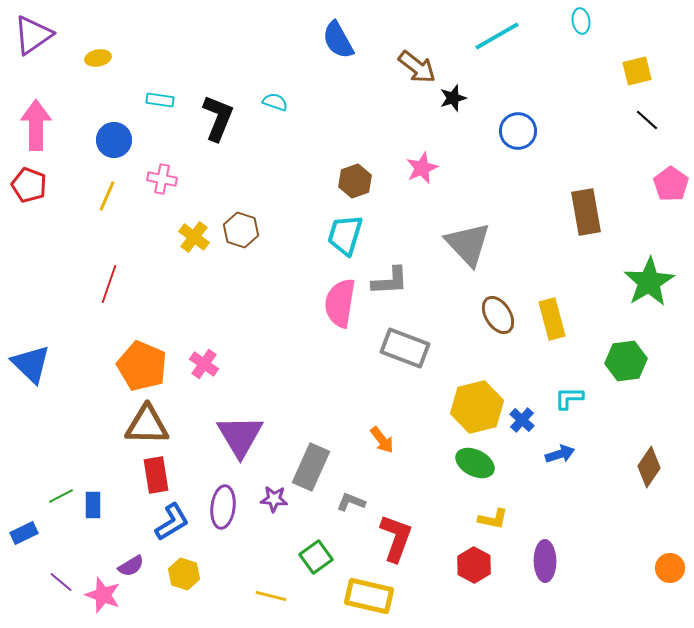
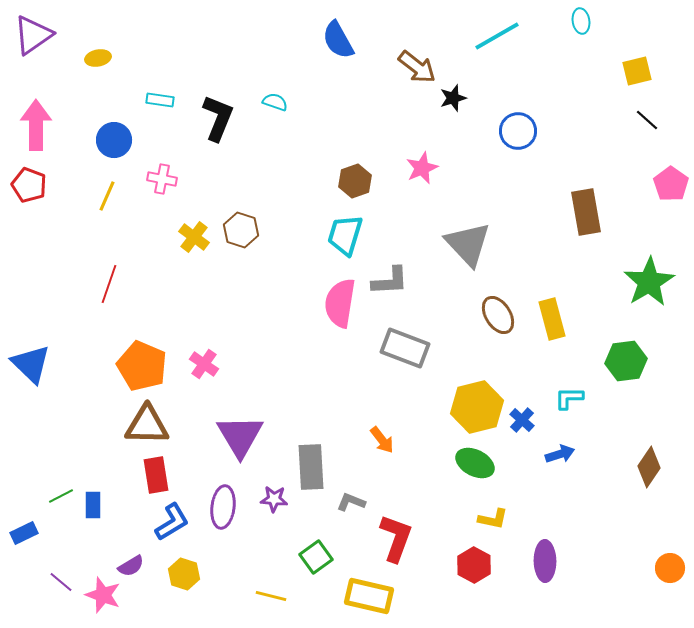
gray rectangle at (311, 467): rotated 27 degrees counterclockwise
